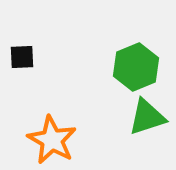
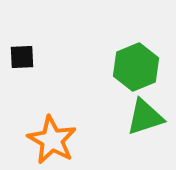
green triangle: moved 2 px left
